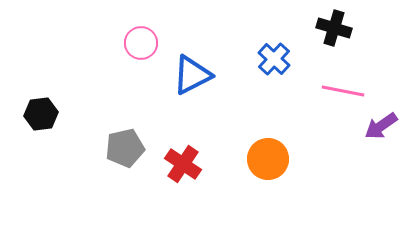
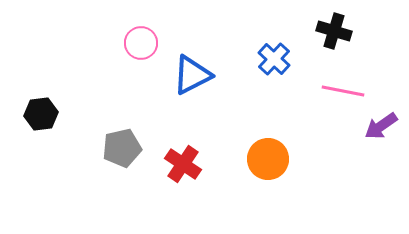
black cross: moved 3 px down
gray pentagon: moved 3 px left
